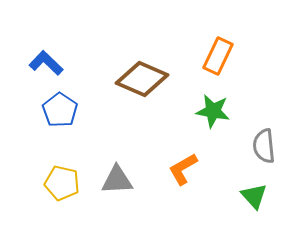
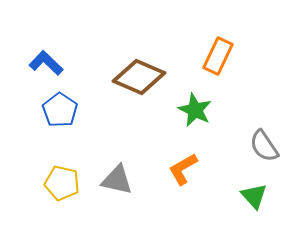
brown diamond: moved 3 px left, 2 px up
green star: moved 18 px left, 1 px up; rotated 16 degrees clockwise
gray semicircle: rotated 28 degrees counterclockwise
gray triangle: rotated 16 degrees clockwise
